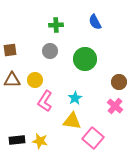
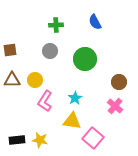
yellow star: moved 1 px up
